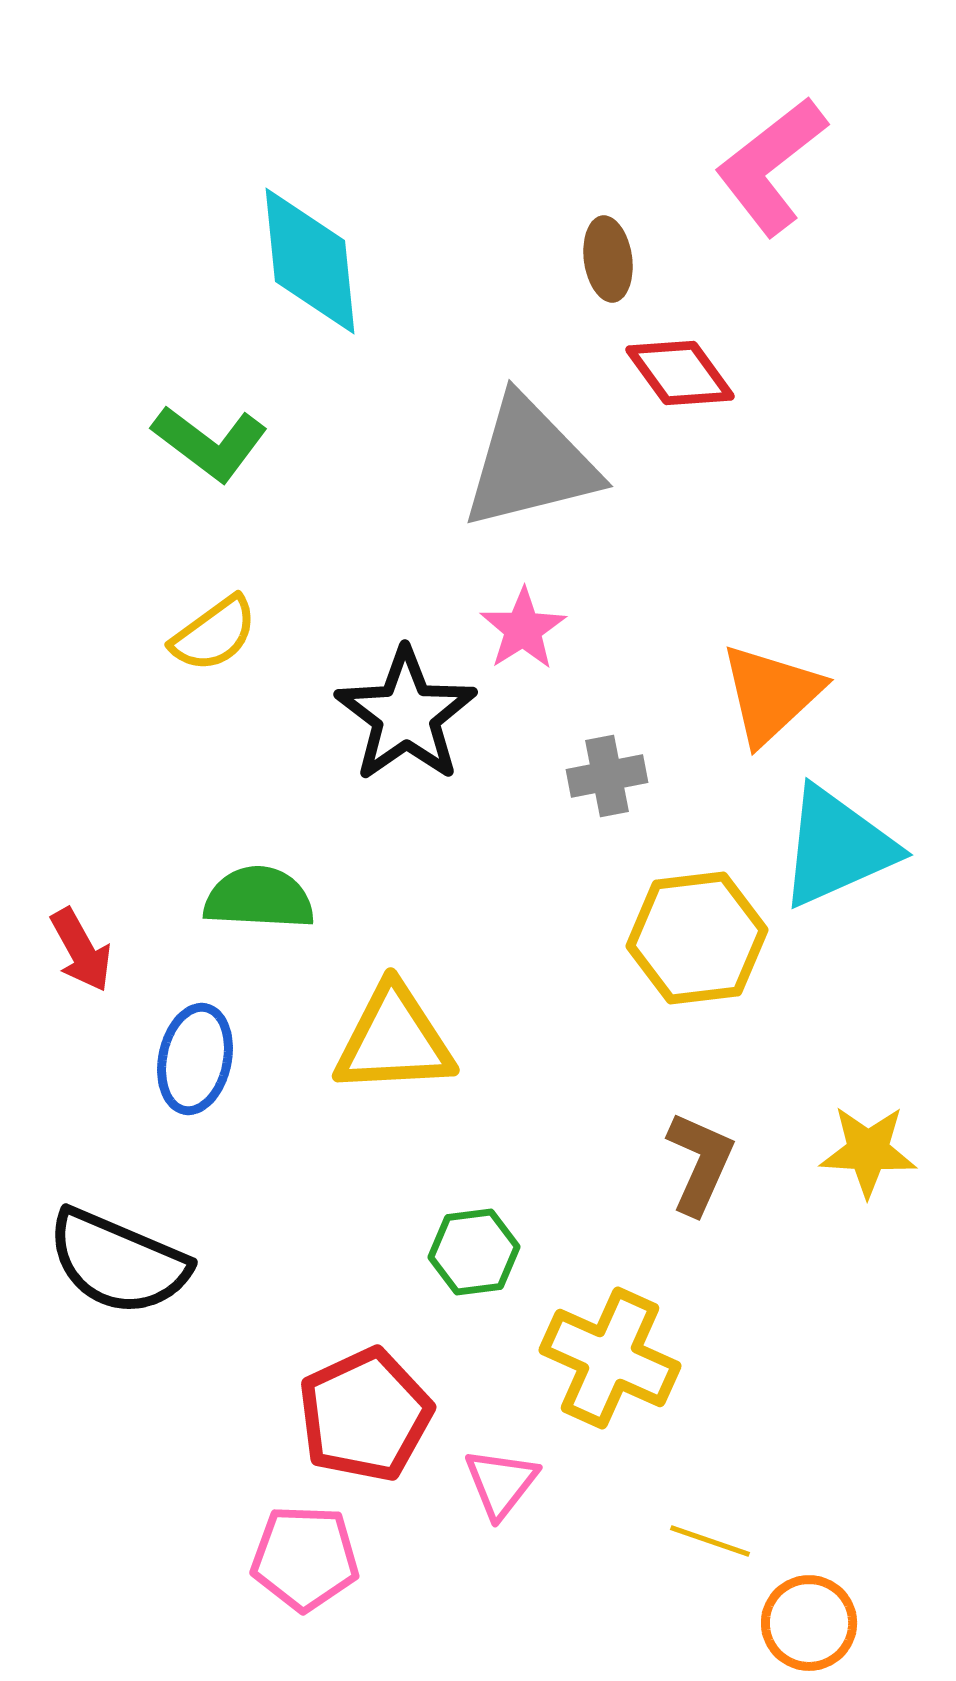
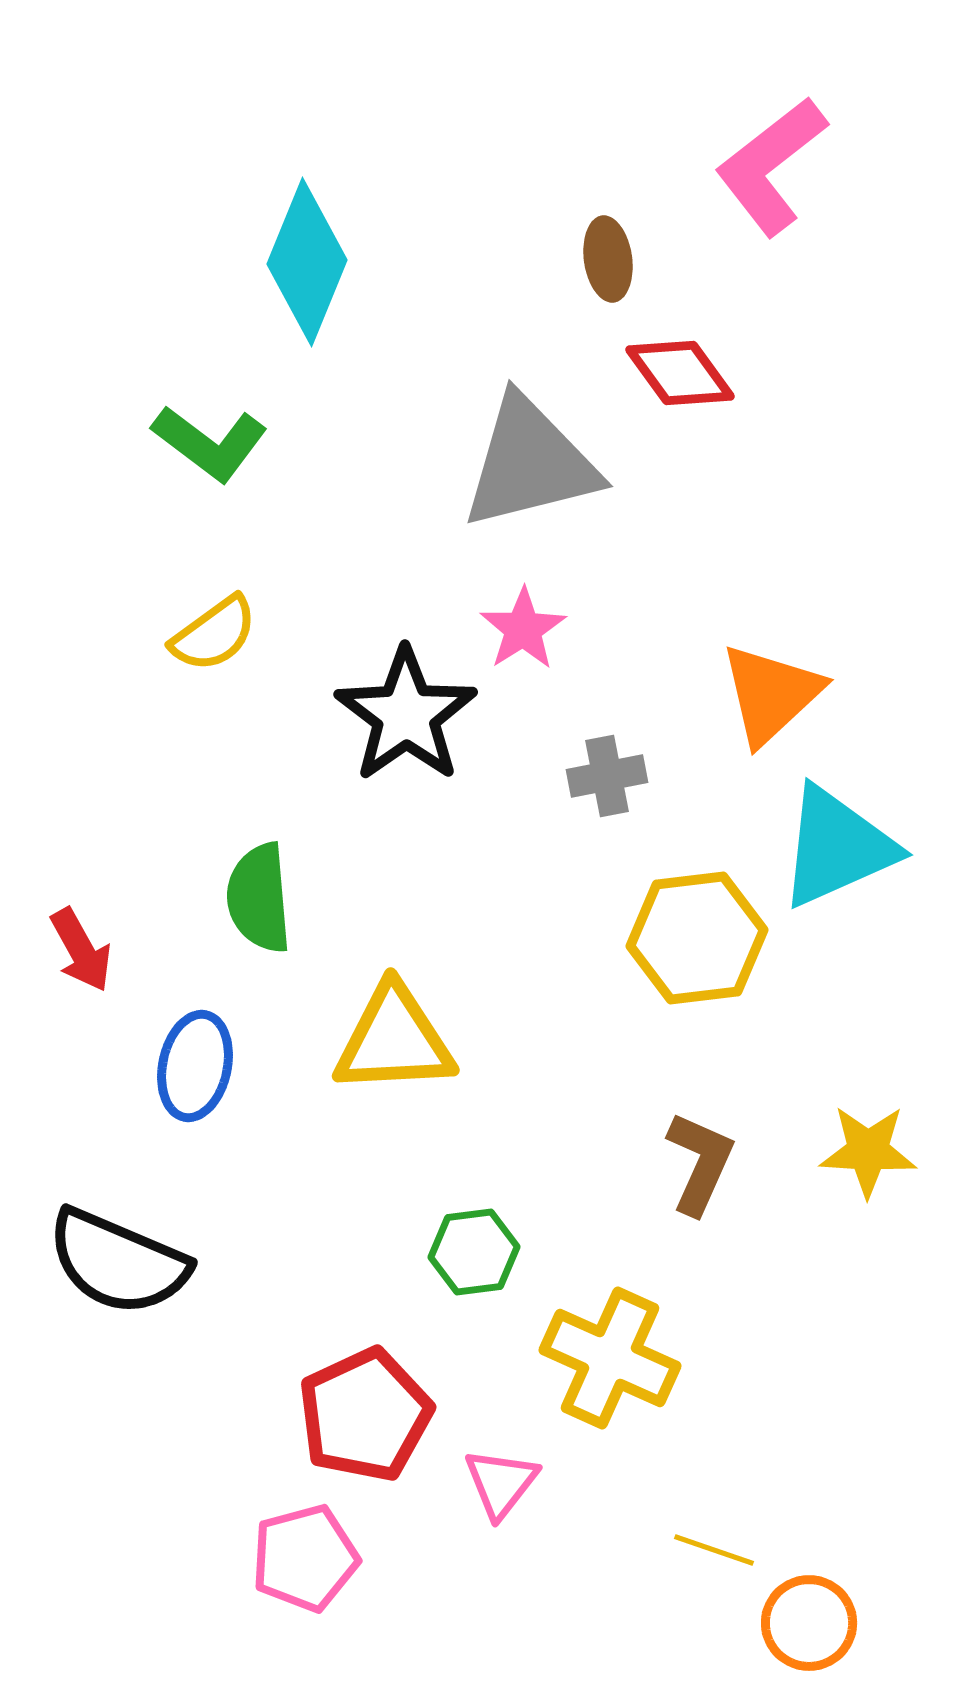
cyan diamond: moved 3 px left, 1 px down; rotated 28 degrees clockwise
green semicircle: rotated 98 degrees counterclockwise
blue ellipse: moved 7 px down
yellow line: moved 4 px right, 9 px down
pink pentagon: rotated 17 degrees counterclockwise
